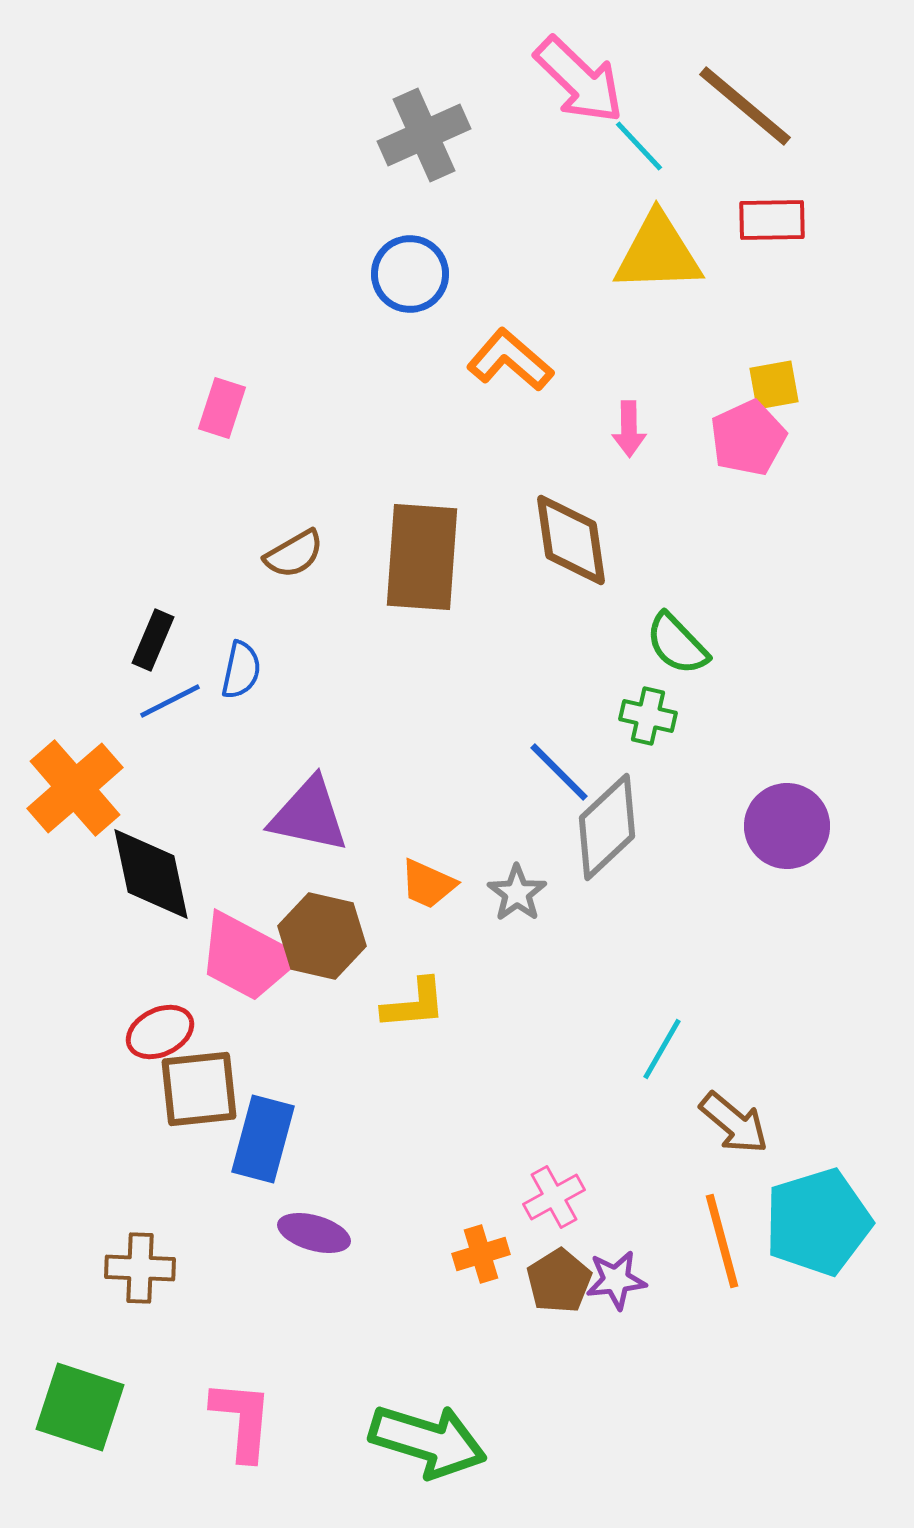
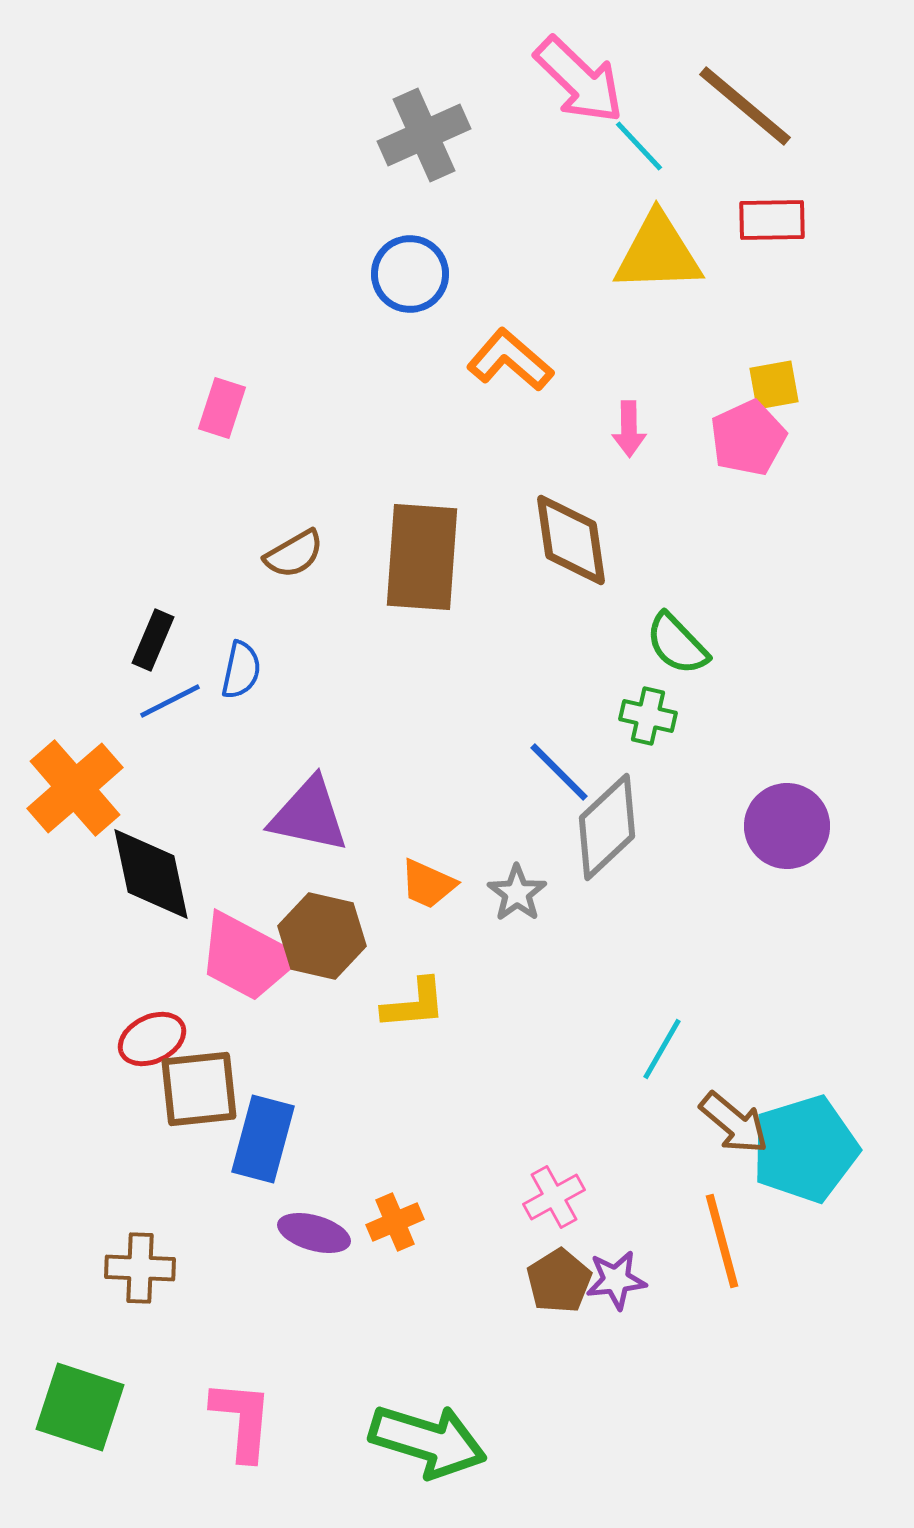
red ellipse at (160, 1032): moved 8 px left, 7 px down
cyan pentagon at (818, 1222): moved 13 px left, 73 px up
orange cross at (481, 1254): moved 86 px left, 32 px up; rotated 6 degrees counterclockwise
